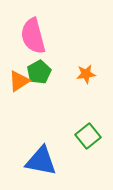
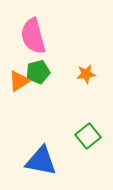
green pentagon: moved 1 px left; rotated 15 degrees clockwise
